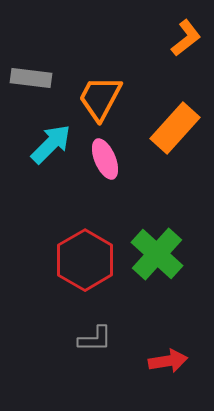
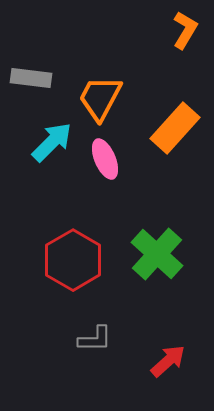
orange L-shape: moved 1 px left, 8 px up; rotated 21 degrees counterclockwise
cyan arrow: moved 1 px right, 2 px up
red hexagon: moved 12 px left
red arrow: rotated 33 degrees counterclockwise
